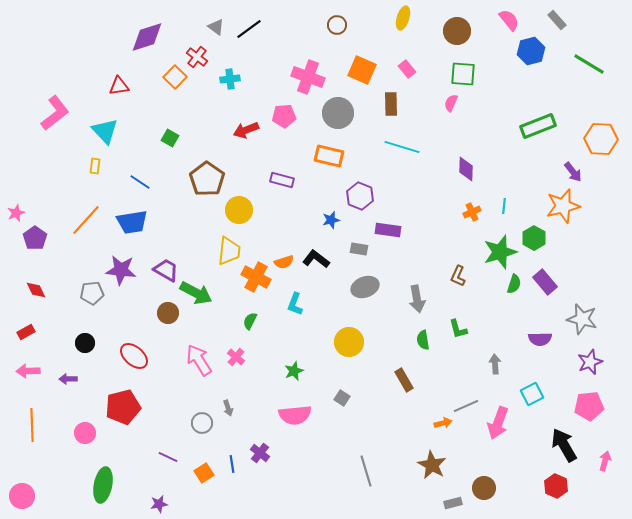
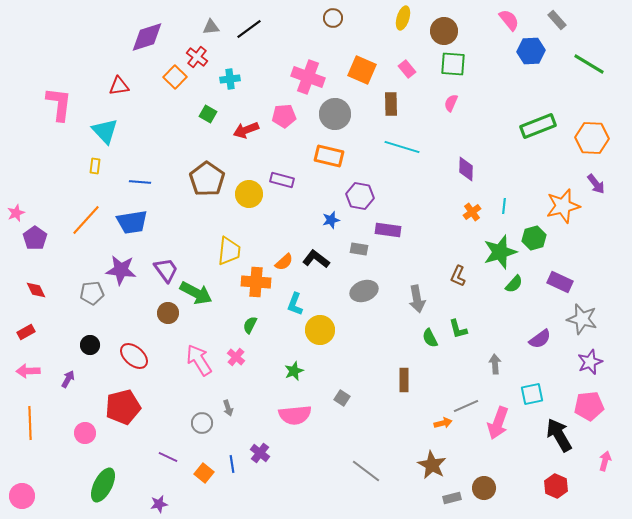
brown circle at (337, 25): moved 4 px left, 7 px up
gray triangle at (216, 27): moved 5 px left; rotated 42 degrees counterclockwise
brown circle at (457, 31): moved 13 px left
blue hexagon at (531, 51): rotated 12 degrees clockwise
green square at (463, 74): moved 10 px left, 10 px up
pink L-shape at (55, 113): moved 4 px right, 9 px up; rotated 45 degrees counterclockwise
gray circle at (338, 113): moved 3 px left, 1 px down
green square at (170, 138): moved 38 px right, 24 px up
orange hexagon at (601, 139): moved 9 px left, 1 px up
purple arrow at (573, 172): moved 23 px right, 12 px down
blue line at (140, 182): rotated 30 degrees counterclockwise
purple hexagon at (360, 196): rotated 12 degrees counterclockwise
yellow circle at (239, 210): moved 10 px right, 16 px up
orange cross at (472, 212): rotated 12 degrees counterclockwise
green hexagon at (534, 238): rotated 15 degrees clockwise
orange semicircle at (284, 262): rotated 24 degrees counterclockwise
purple trapezoid at (166, 270): rotated 24 degrees clockwise
orange cross at (256, 277): moved 5 px down; rotated 24 degrees counterclockwise
purple rectangle at (545, 282): moved 15 px right; rotated 25 degrees counterclockwise
green semicircle at (514, 284): rotated 24 degrees clockwise
gray ellipse at (365, 287): moved 1 px left, 4 px down
green semicircle at (250, 321): moved 4 px down
purple semicircle at (540, 339): rotated 35 degrees counterclockwise
green semicircle at (423, 340): moved 7 px right, 2 px up; rotated 18 degrees counterclockwise
yellow circle at (349, 342): moved 29 px left, 12 px up
black circle at (85, 343): moved 5 px right, 2 px down
purple arrow at (68, 379): rotated 120 degrees clockwise
brown rectangle at (404, 380): rotated 30 degrees clockwise
cyan square at (532, 394): rotated 15 degrees clockwise
orange line at (32, 425): moved 2 px left, 2 px up
black arrow at (564, 445): moved 5 px left, 10 px up
gray line at (366, 471): rotated 36 degrees counterclockwise
orange square at (204, 473): rotated 18 degrees counterclockwise
green ellipse at (103, 485): rotated 16 degrees clockwise
gray rectangle at (453, 503): moved 1 px left, 5 px up
